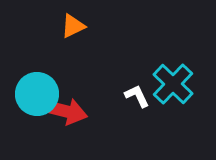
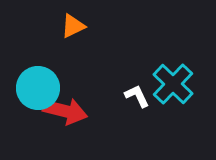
cyan circle: moved 1 px right, 6 px up
